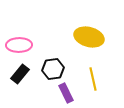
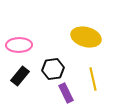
yellow ellipse: moved 3 px left
black rectangle: moved 2 px down
